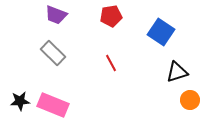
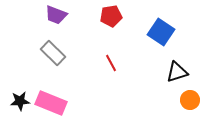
pink rectangle: moved 2 px left, 2 px up
